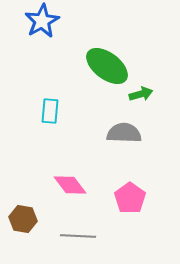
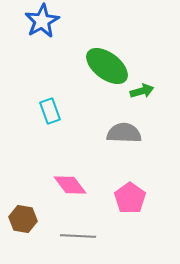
green arrow: moved 1 px right, 3 px up
cyan rectangle: rotated 25 degrees counterclockwise
